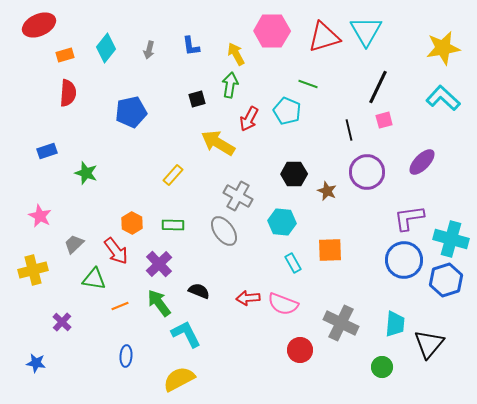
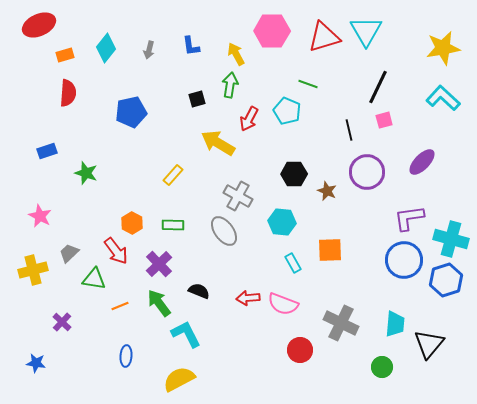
gray trapezoid at (74, 244): moved 5 px left, 9 px down
